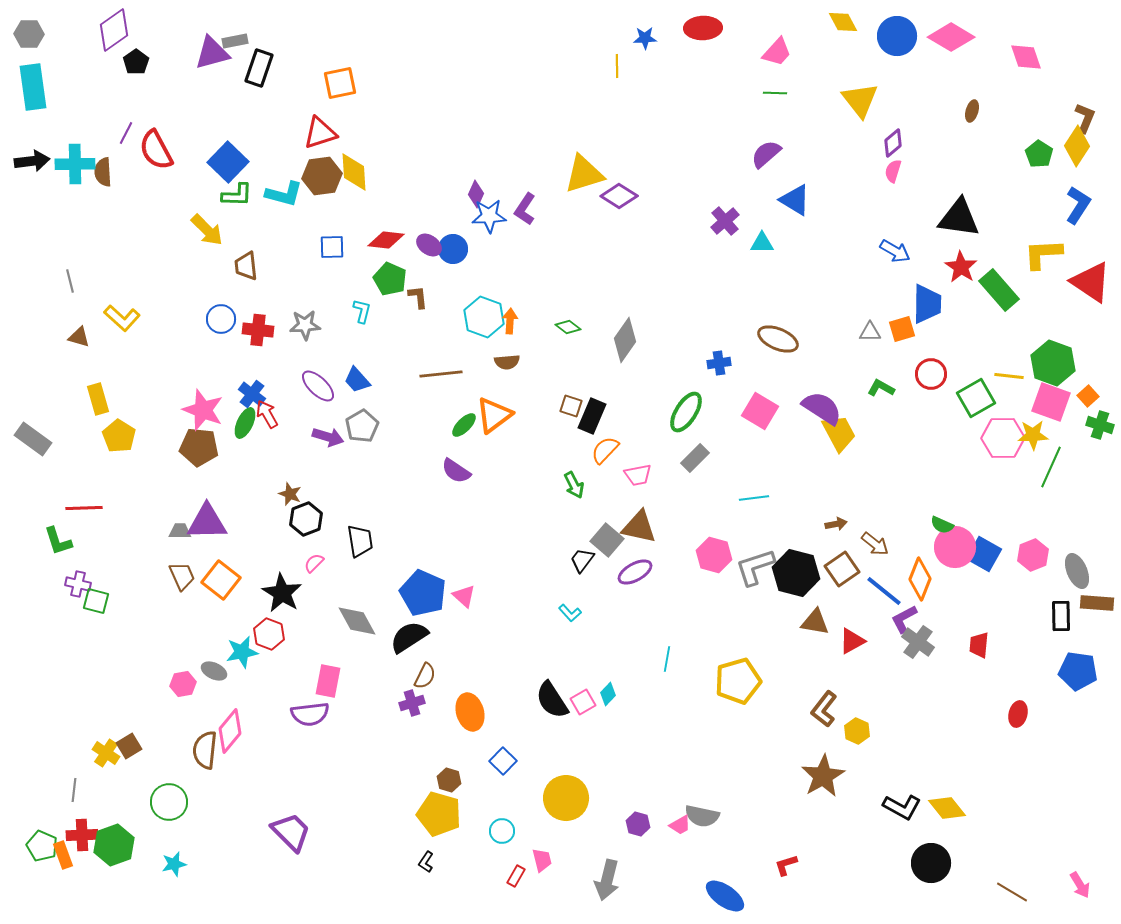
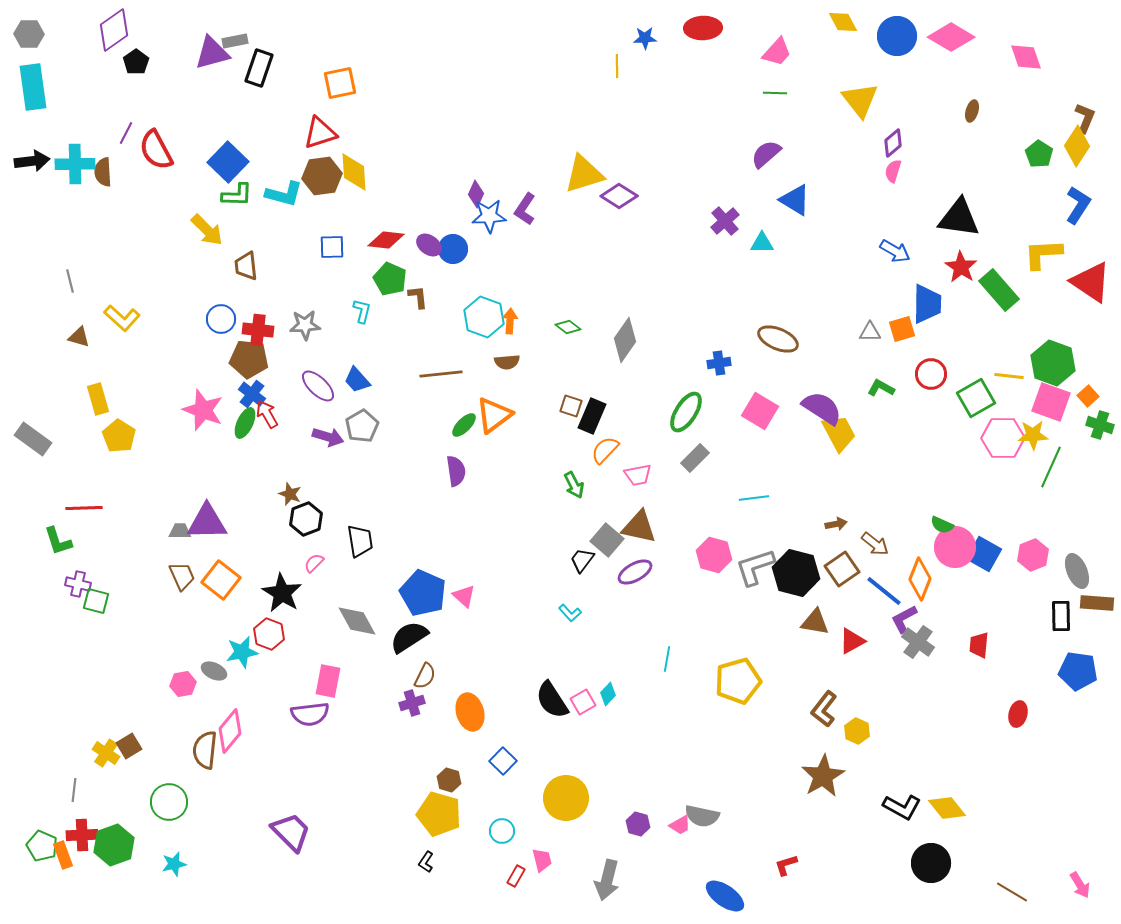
brown pentagon at (199, 447): moved 50 px right, 88 px up
purple semicircle at (456, 471): rotated 132 degrees counterclockwise
